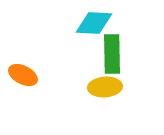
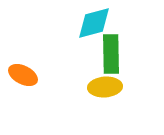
cyan diamond: rotated 18 degrees counterclockwise
green rectangle: moved 1 px left
